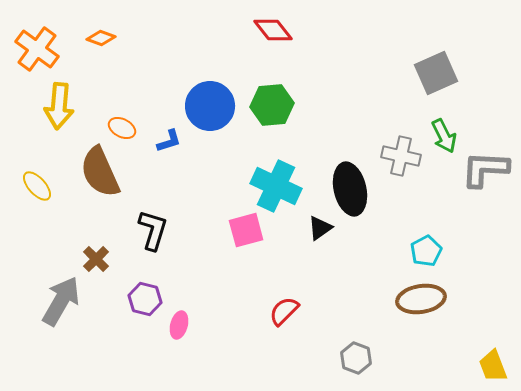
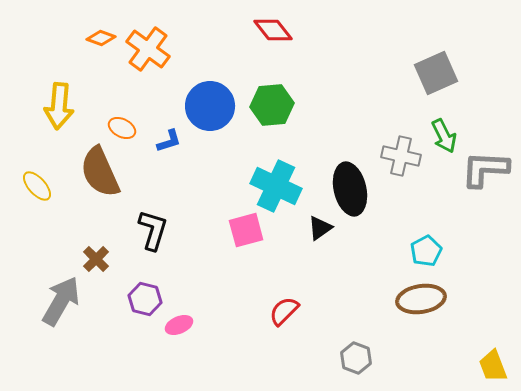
orange cross: moved 111 px right
pink ellipse: rotated 52 degrees clockwise
